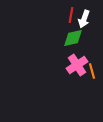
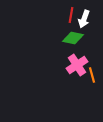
green diamond: rotated 25 degrees clockwise
orange line: moved 4 px down
